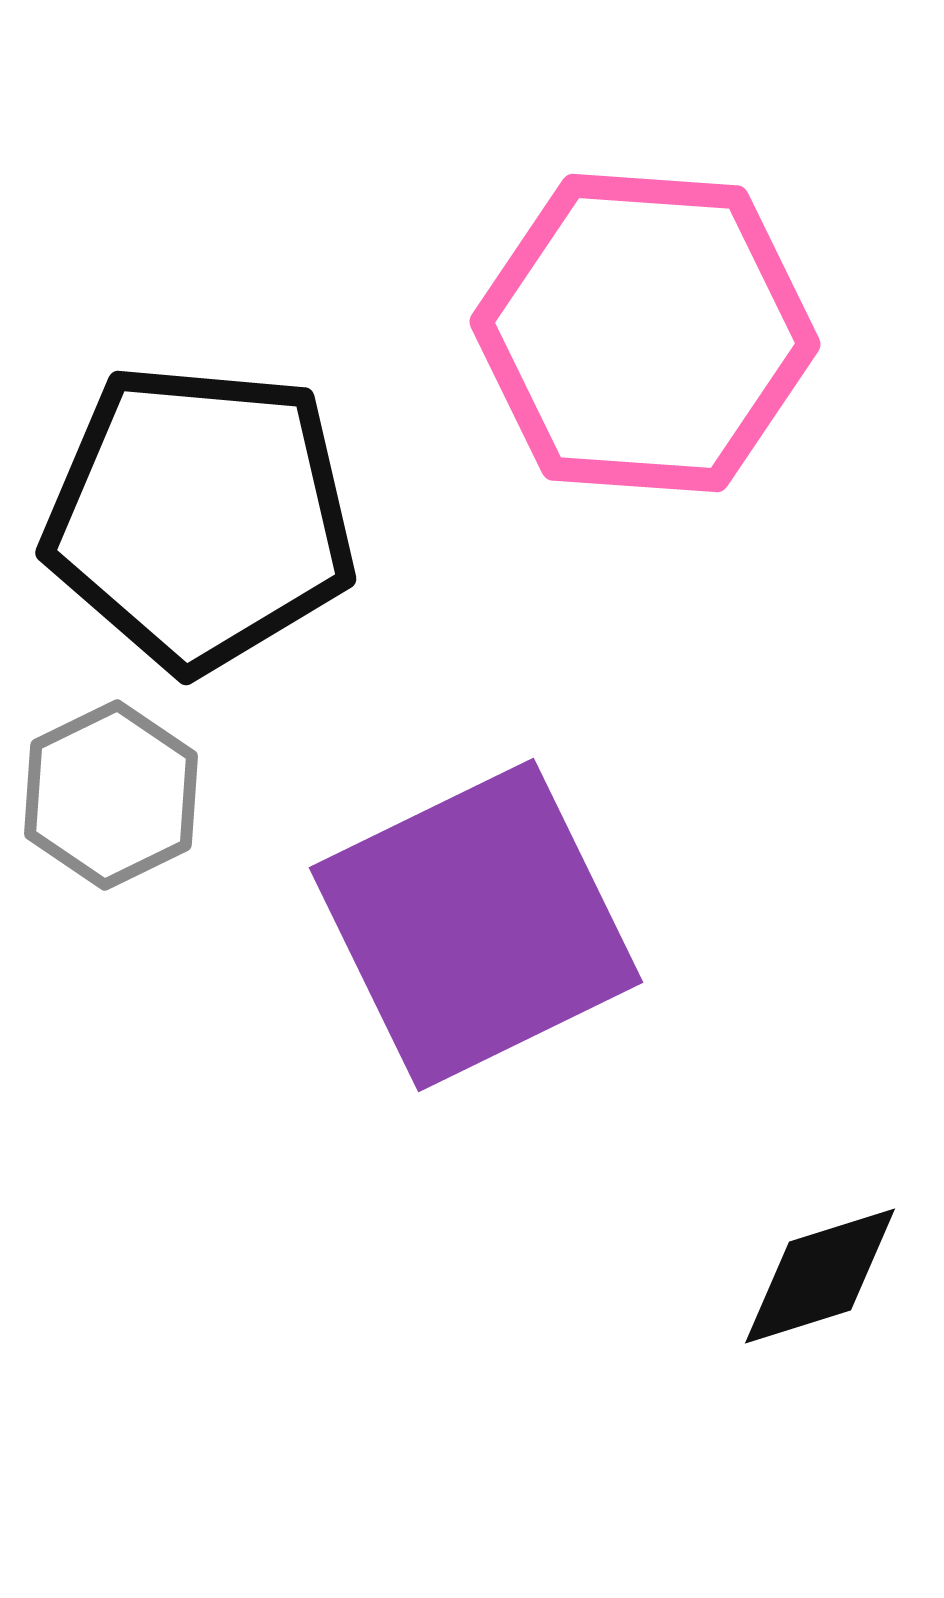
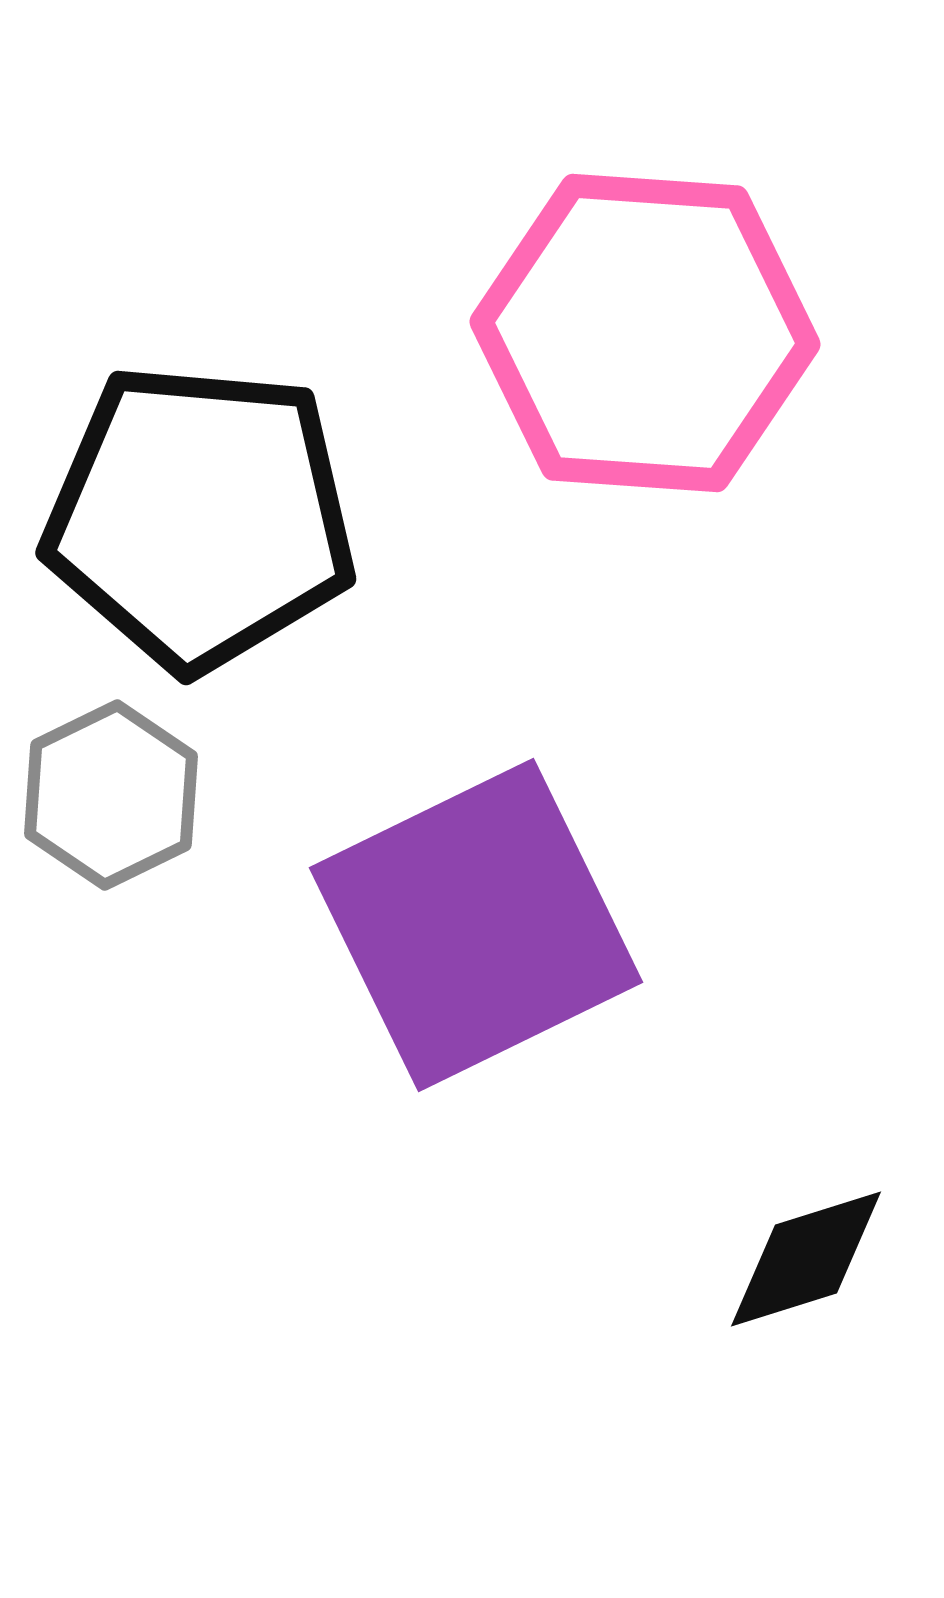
black diamond: moved 14 px left, 17 px up
